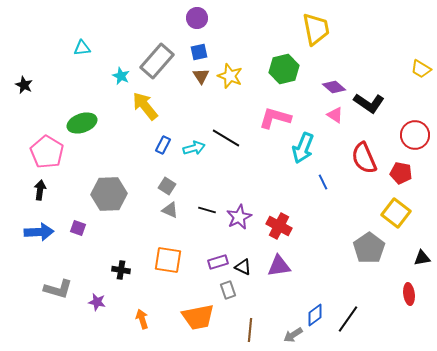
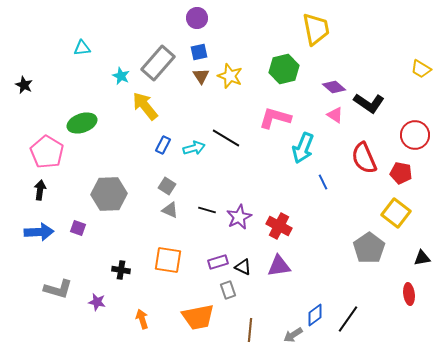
gray rectangle at (157, 61): moved 1 px right, 2 px down
